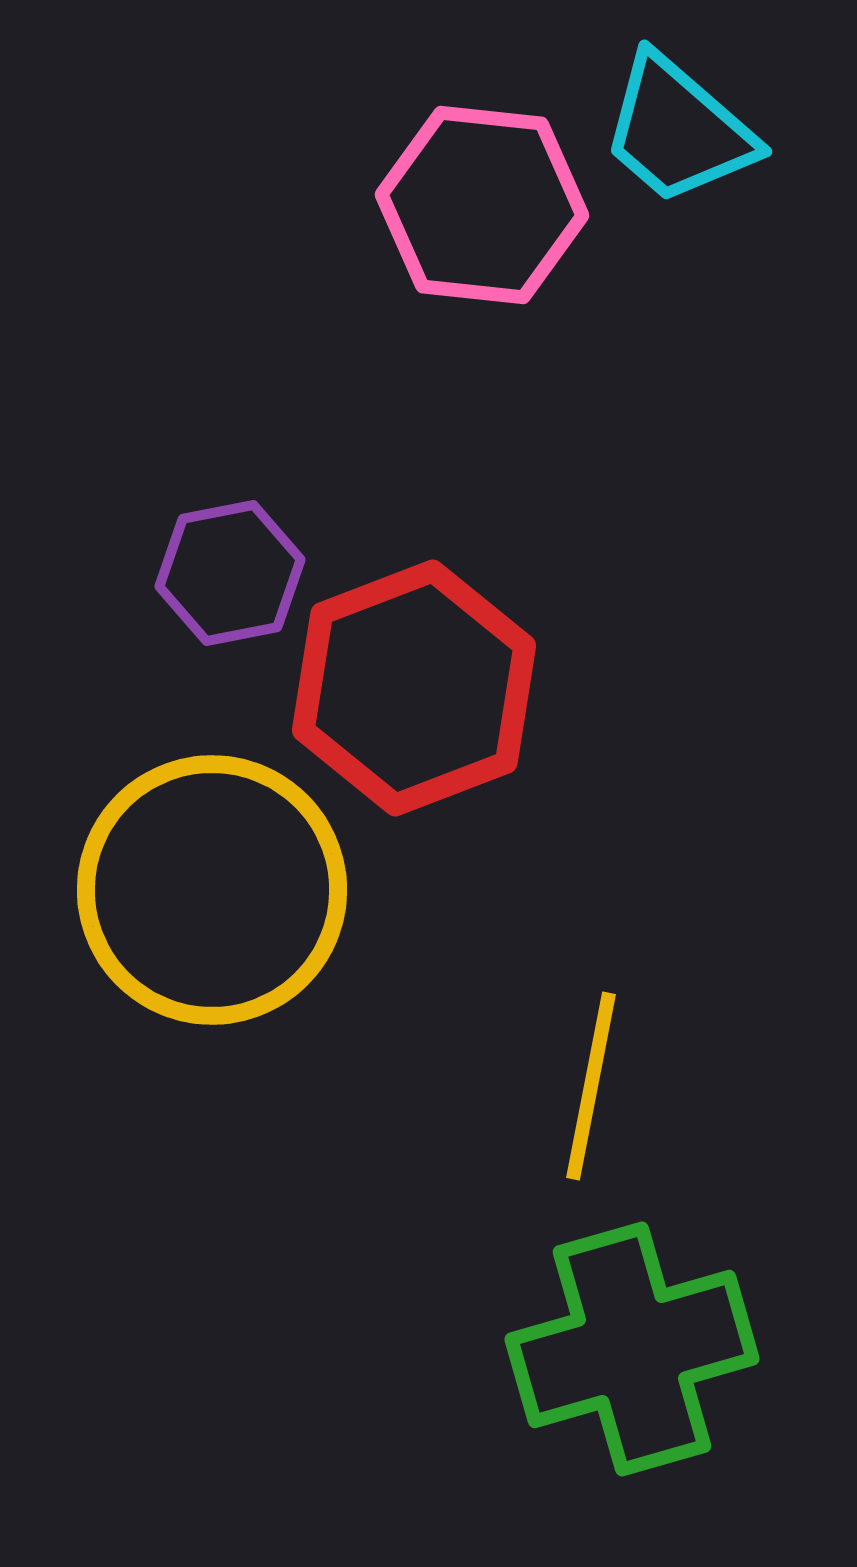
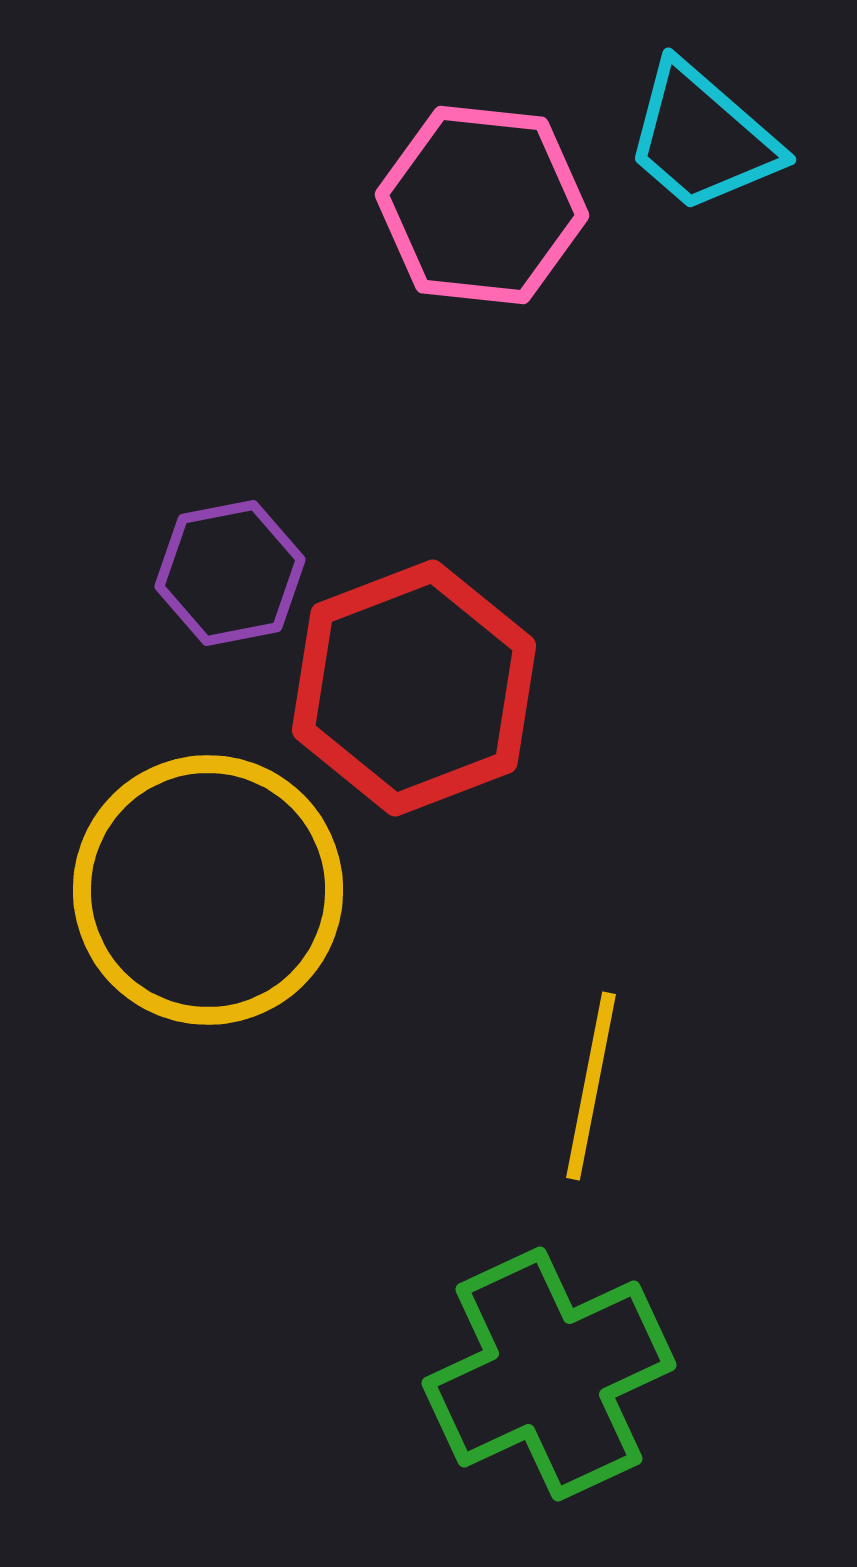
cyan trapezoid: moved 24 px right, 8 px down
yellow circle: moved 4 px left
green cross: moved 83 px left, 25 px down; rotated 9 degrees counterclockwise
